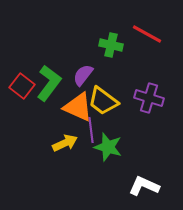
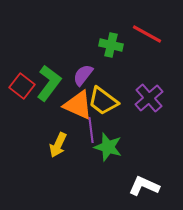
purple cross: rotated 32 degrees clockwise
orange triangle: moved 2 px up
yellow arrow: moved 7 px left, 2 px down; rotated 140 degrees clockwise
